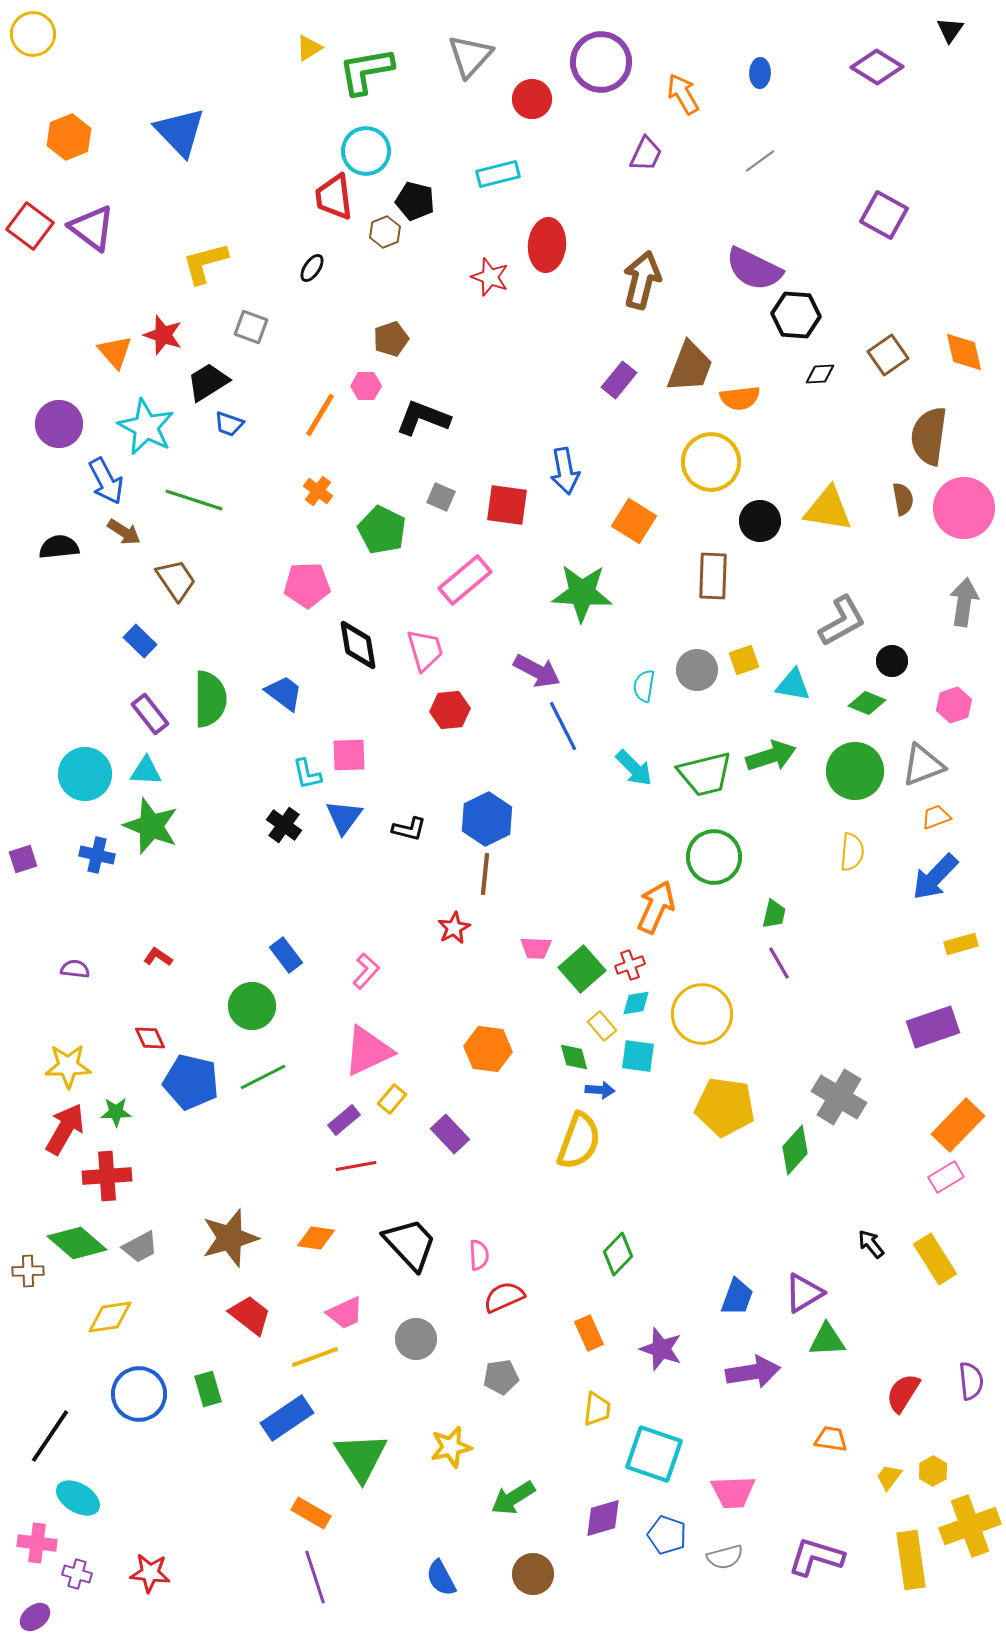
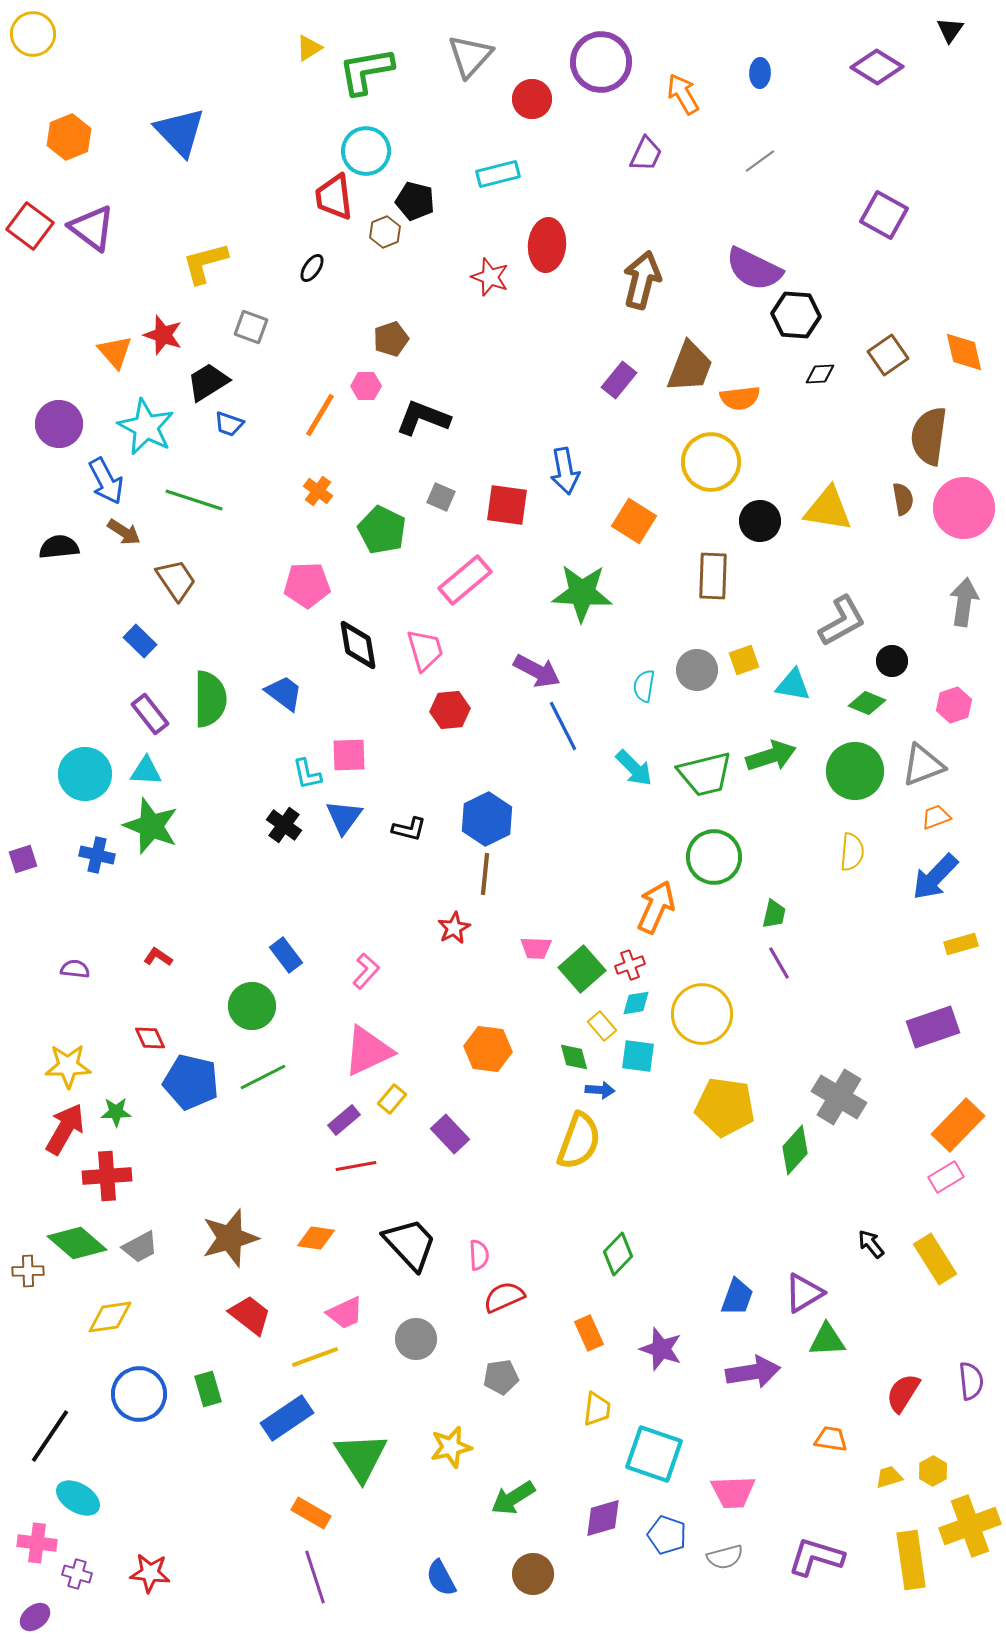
yellow trapezoid at (889, 1477): rotated 36 degrees clockwise
